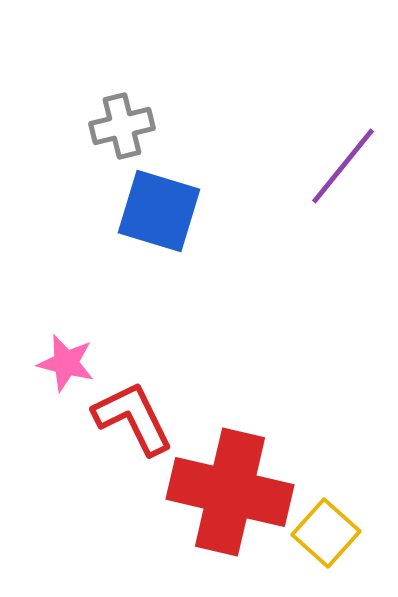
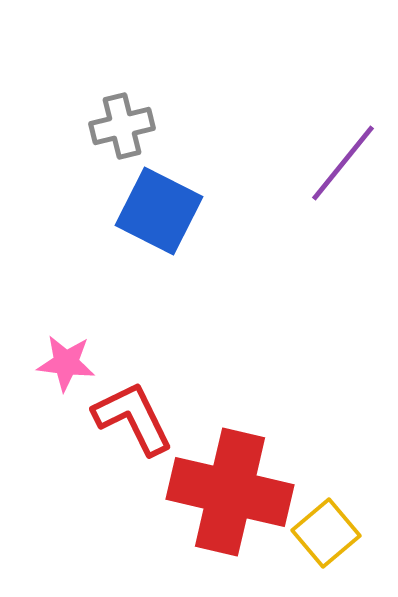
purple line: moved 3 px up
blue square: rotated 10 degrees clockwise
pink star: rotated 8 degrees counterclockwise
yellow square: rotated 8 degrees clockwise
